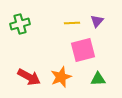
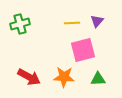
orange star: moved 3 px right; rotated 25 degrees clockwise
